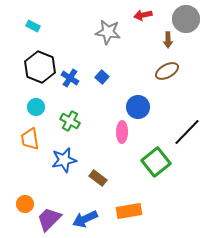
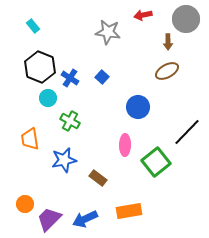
cyan rectangle: rotated 24 degrees clockwise
brown arrow: moved 2 px down
cyan circle: moved 12 px right, 9 px up
pink ellipse: moved 3 px right, 13 px down
